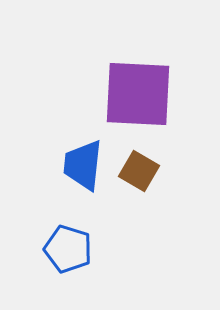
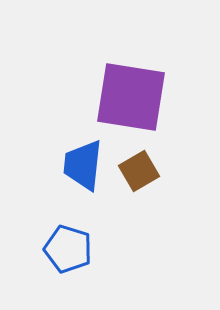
purple square: moved 7 px left, 3 px down; rotated 6 degrees clockwise
brown square: rotated 30 degrees clockwise
